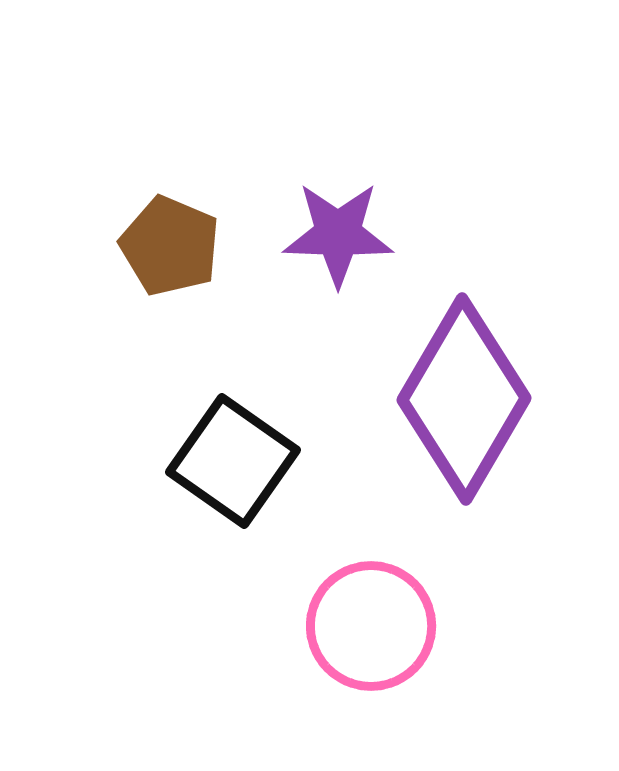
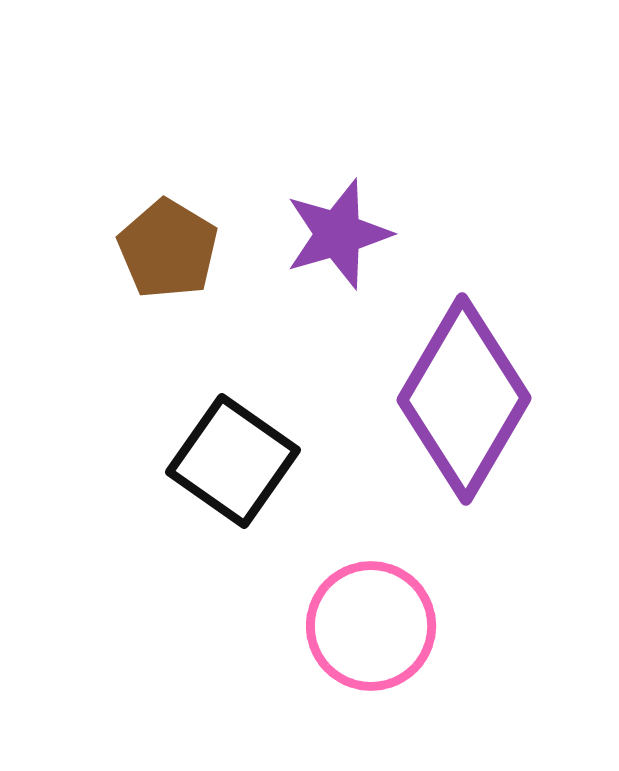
purple star: rotated 18 degrees counterclockwise
brown pentagon: moved 2 px left, 3 px down; rotated 8 degrees clockwise
